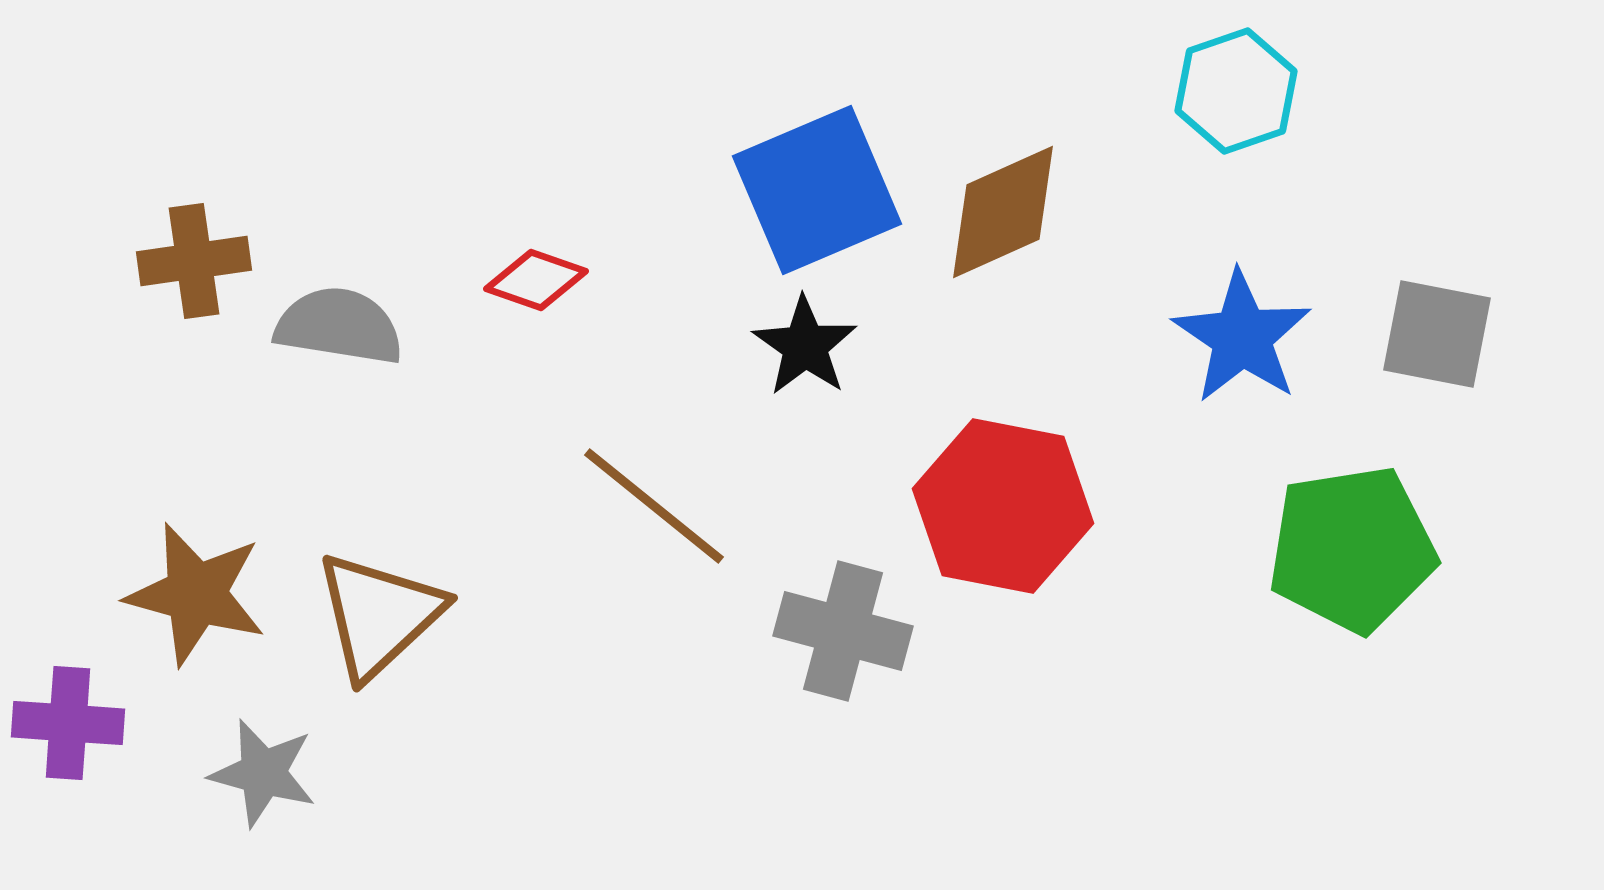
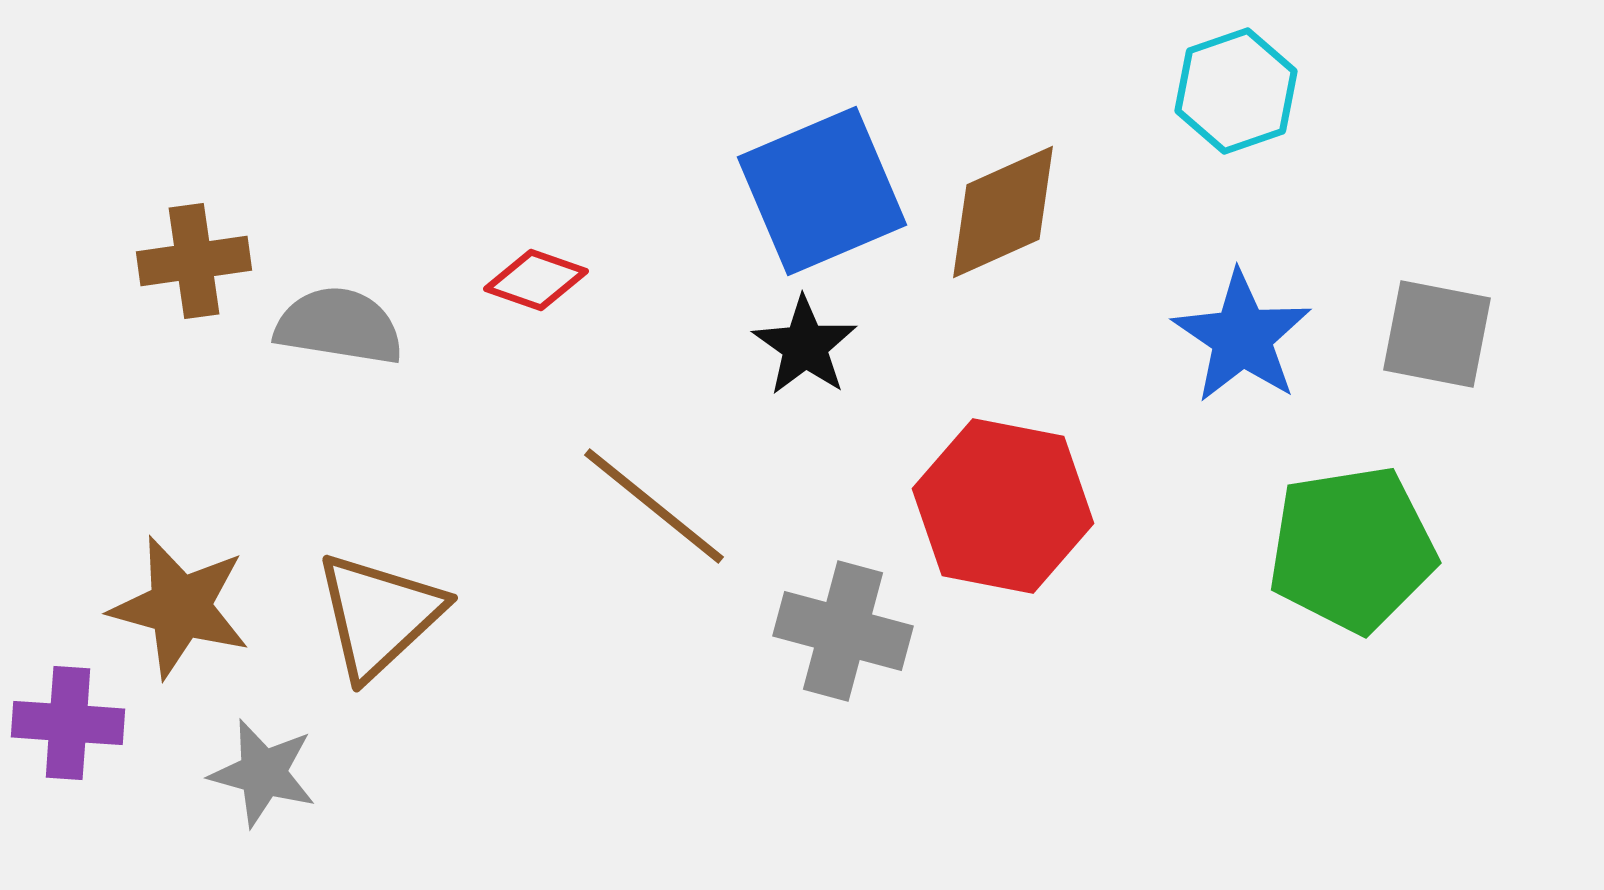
blue square: moved 5 px right, 1 px down
brown star: moved 16 px left, 13 px down
